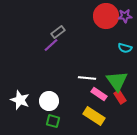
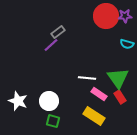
cyan semicircle: moved 2 px right, 4 px up
green triangle: moved 1 px right, 3 px up
white star: moved 2 px left, 1 px down
